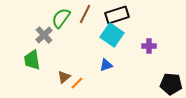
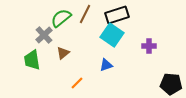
green semicircle: rotated 15 degrees clockwise
brown triangle: moved 1 px left, 24 px up
